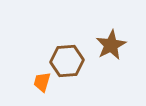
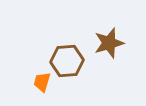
brown star: moved 2 px left, 2 px up; rotated 12 degrees clockwise
